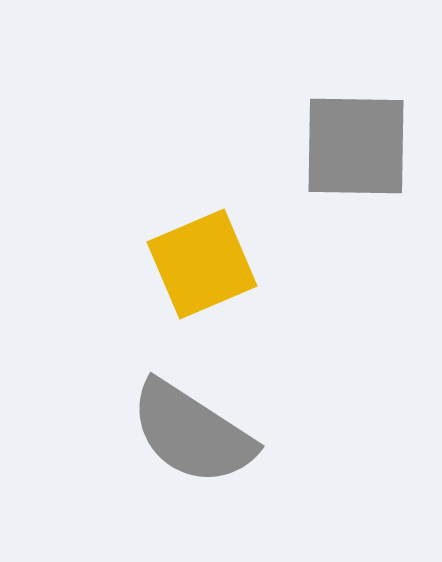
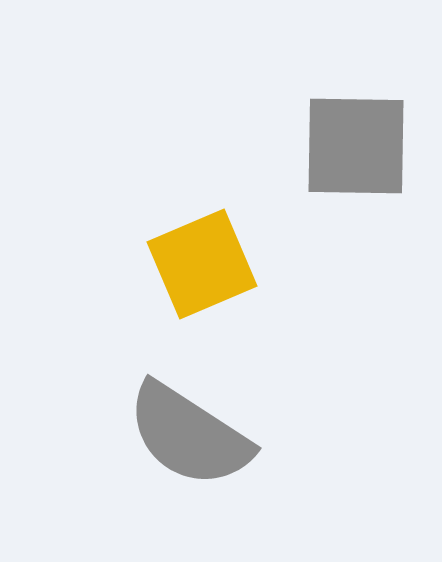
gray semicircle: moved 3 px left, 2 px down
